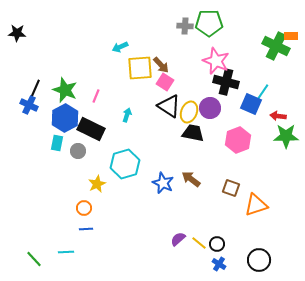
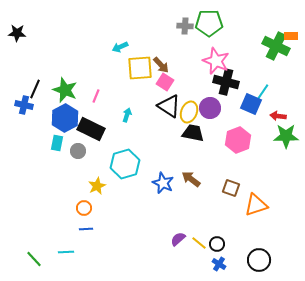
blue cross at (29, 105): moved 5 px left; rotated 12 degrees counterclockwise
yellow star at (97, 184): moved 2 px down
